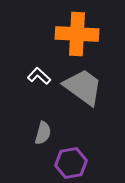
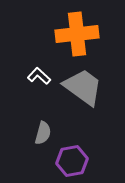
orange cross: rotated 9 degrees counterclockwise
purple hexagon: moved 1 px right, 2 px up
